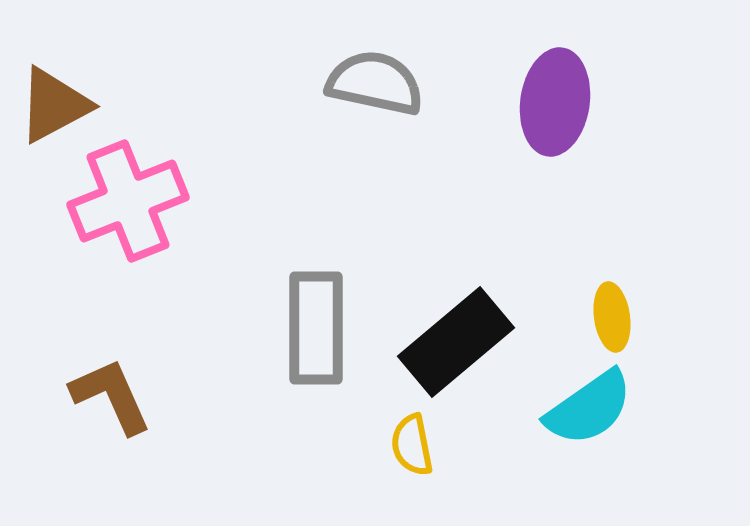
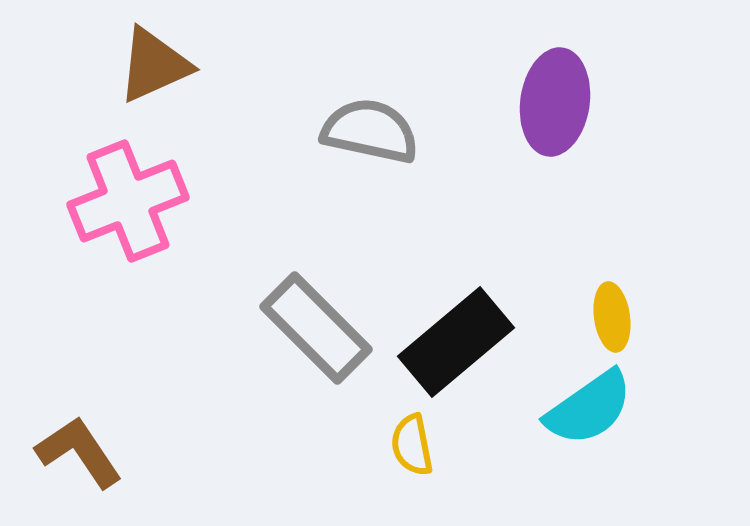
gray semicircle: moved 5 px left, 48 px down
brown triangle: moved 100 px right, 40 px up; rotated 4 degrees clockwise
gray rectangle: rotated 45 degrees counterclockwise
brown L-shape: moved 32 px left, 56 px down; rotated 10 degrees counterclockwise
